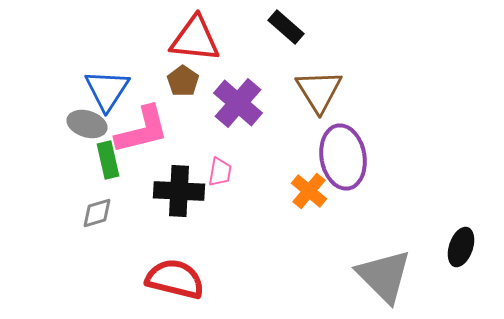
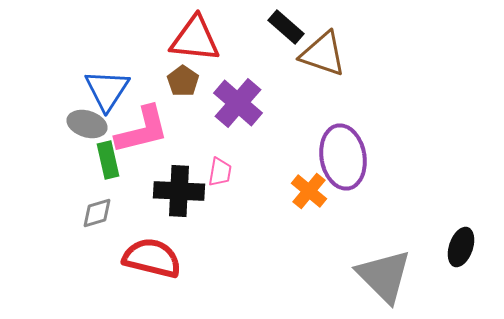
brown triangle: moved 4 px right, 37 px up; rotated 39 degrees counterclockwise
red semicircle: moved 23 px left, 21 px up
